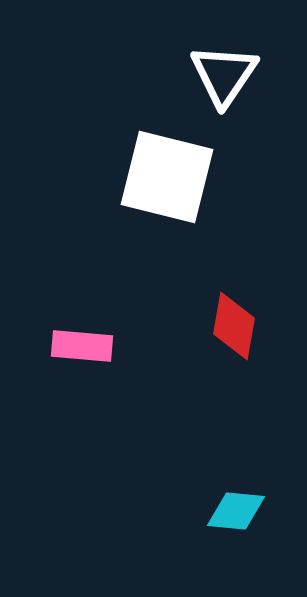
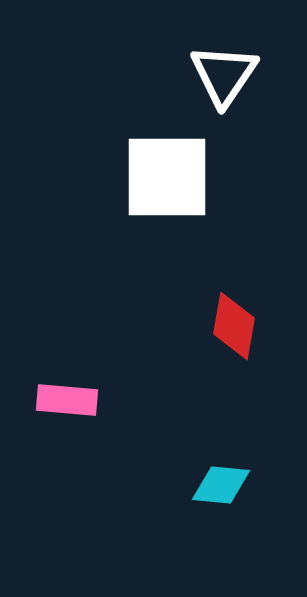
white square: rotated 14 degrees counterclockwise
pink rectangle: moved 15 px left, 54 px down
cyan diamond: moved 15 px left, 26 px up
